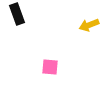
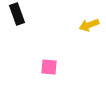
pink square: moved 1 px left
